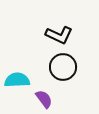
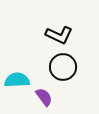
purple semicircle: moved 2 px up
